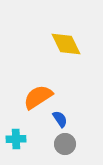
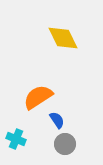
yellow diamond: moved 3 px left, 6 px up
blue semicircle: moved 3 px left, 1 px down
cyan cross: rotated 24 degrees clockwise
